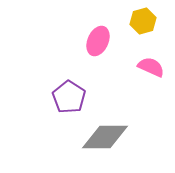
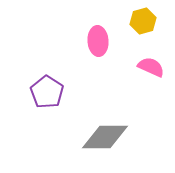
pink ellipse: rotated 28 degrees counterclockwise
purple pentagon: moved 22 px left, 5 px up
